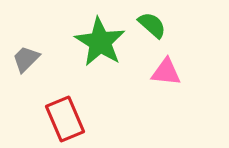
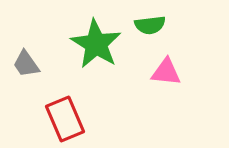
green semicircle: moved 2 px left; rotated 132 degrees clockwise
green star: moved 4 px left, 2 px down
gray trapezoid: moved 5 px down; rotated 80 degrees counterclockwise
